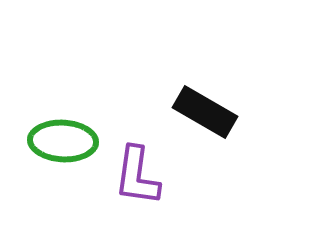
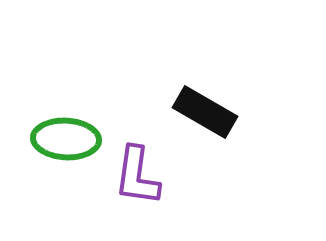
green ellipse: moved 3 px right, 2 px up
